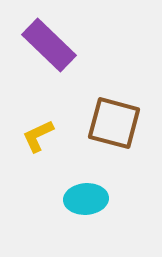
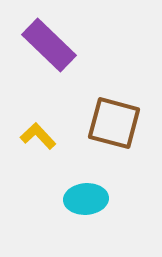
yellow L-shape: rotated 72 degrees clockwise
